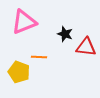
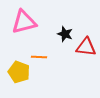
pink triangle: rotated 8 degrees clockwise
